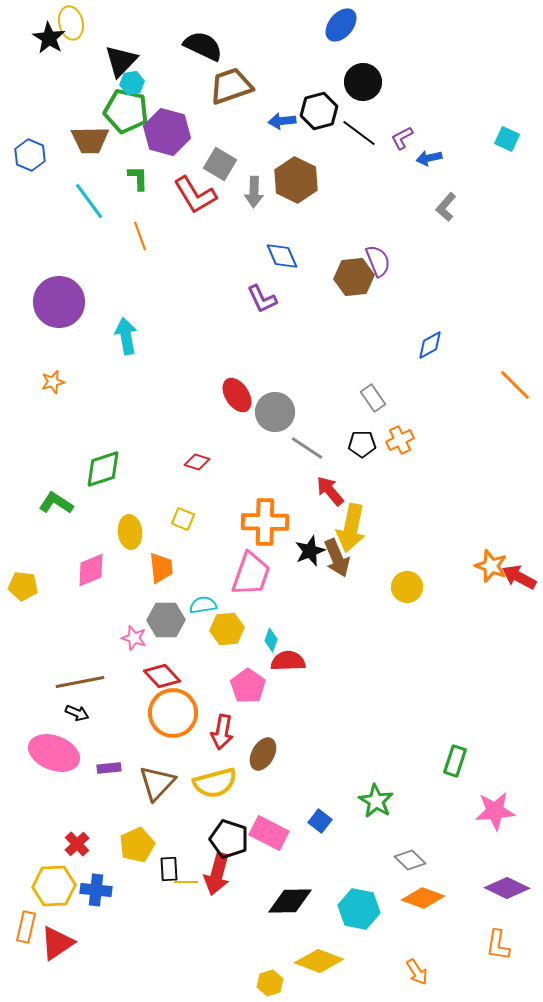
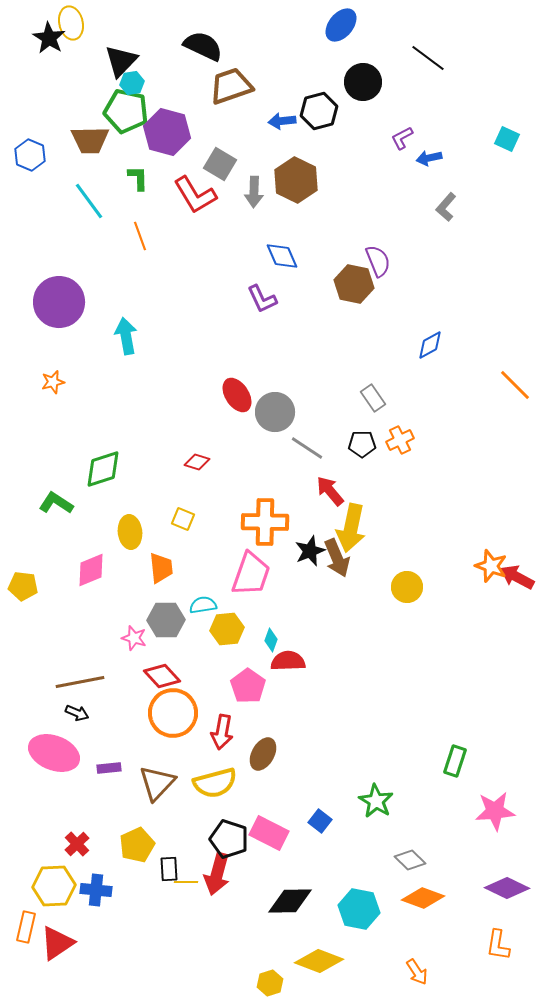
black line at (359, 133): moved 69 px right, 75 px up
brown hexagon at (354, 277): moved 7 px down; rotated 18 degrees clockwise
red arrow at (519, 577): moved 2 px left
